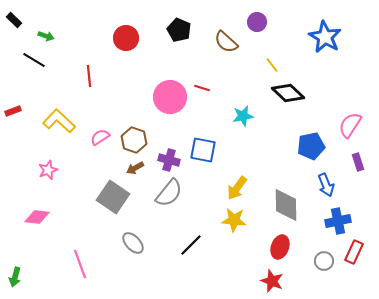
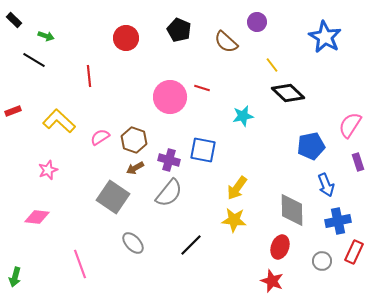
gray diamond at (286, 205): moved 6 px right, 5 px down
gray circle at (324, 261): moved 2 px left
